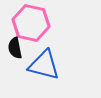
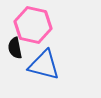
pink hexagon: moved 2 px right, 2 px down
